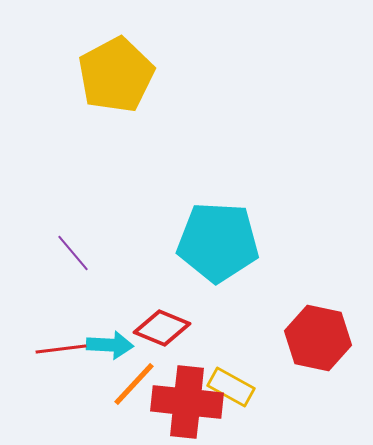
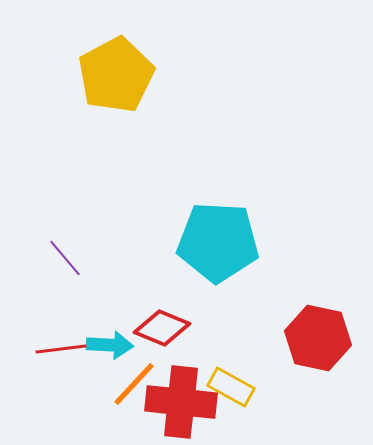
purple line: moved 8 px left, 5 px down
red cross: moved 6 px left
